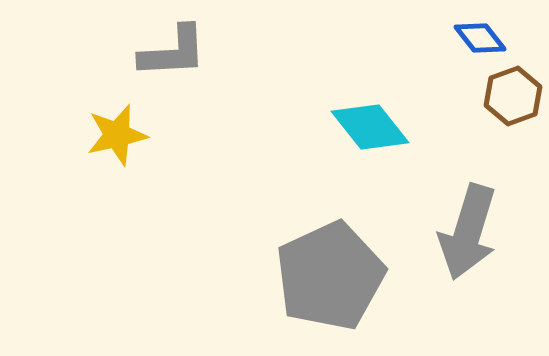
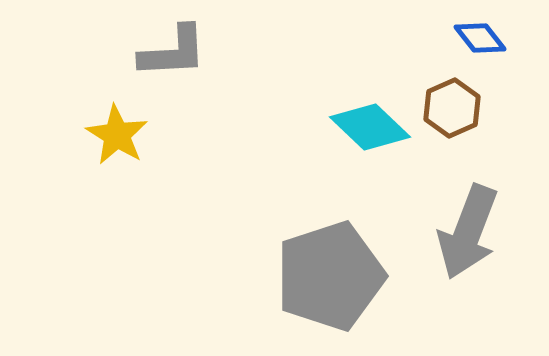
brown hexagon: moved 61 px left, 12 px down; rotated 4 degrees counterclockwise
cyan diamond: rotated 8 degrees counterclockwise
yellow star: rotated 28 degrees counterclockwise
gray arrow: rotated 4 degrees clockwise
gray pentagon: rotated 7 degrees clockwise
